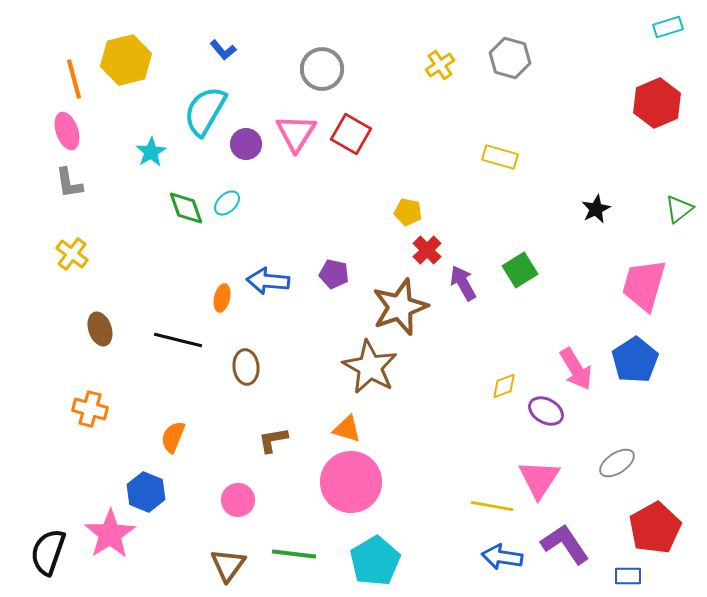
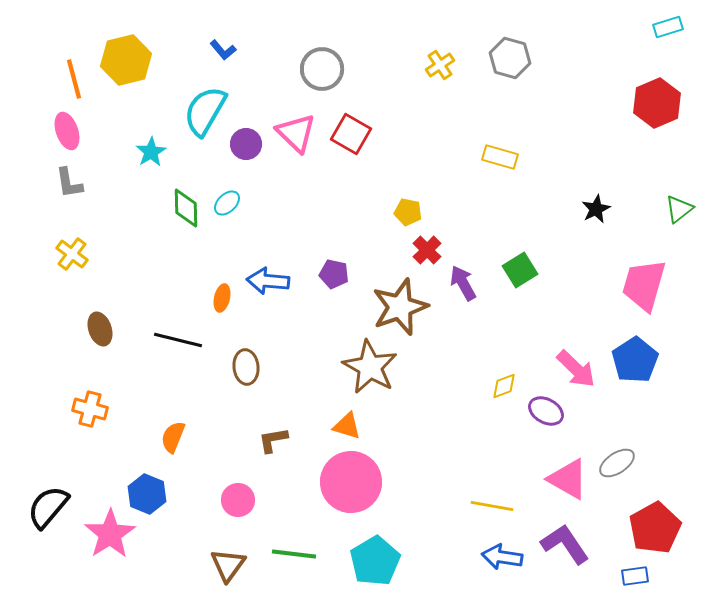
pink triangle at (296, 133): rotated 18 degrees counterclockwise
green diamond at (186, 208): rotated 18 degrees clockwise
pink arrow at (576, 369): rotated 15 degrees counterclockwise
orange triangle at (347, 429): moved 3 px up
pink triangle at (539, 479): moved 29 px right; rotated 33 degrees counterclockwise
blue hexagon at (146, 492): moved 1 px right, 2 px down
black semicircle at (48, 552): moved 45 px up; rotated 21 degrees clockwise
blue rectangle at (628, 576): moved 7 px right; rotated 8 degrees counterclockwise
